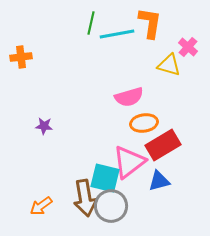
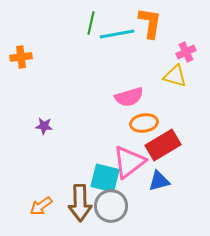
pink cross: moved 2 px left, 5 px down; rotated 24 degrees clockwise
yellow triangle: moved 6 px right, 11 px down
brown arrow: moved 5 px left, 5 px down; rotated 9 degrees clockwise
